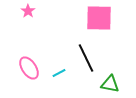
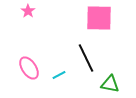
cyan line: moved 2 px down
